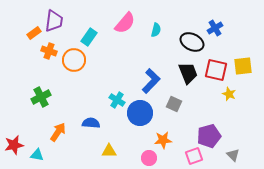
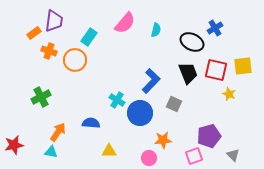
orange circle: moved 1 px right
cyan triangle: moved 14 px right, 3 px up
